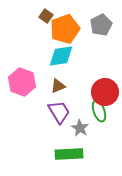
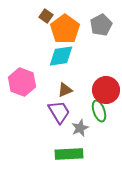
orange pentagon: rotated 16 degrees counterclockwise
brown triangle: moved 7 px right, 4 px down
red circle: moved 1 px right, 2 px up
gray star: rotated 18 degrees clockwise
